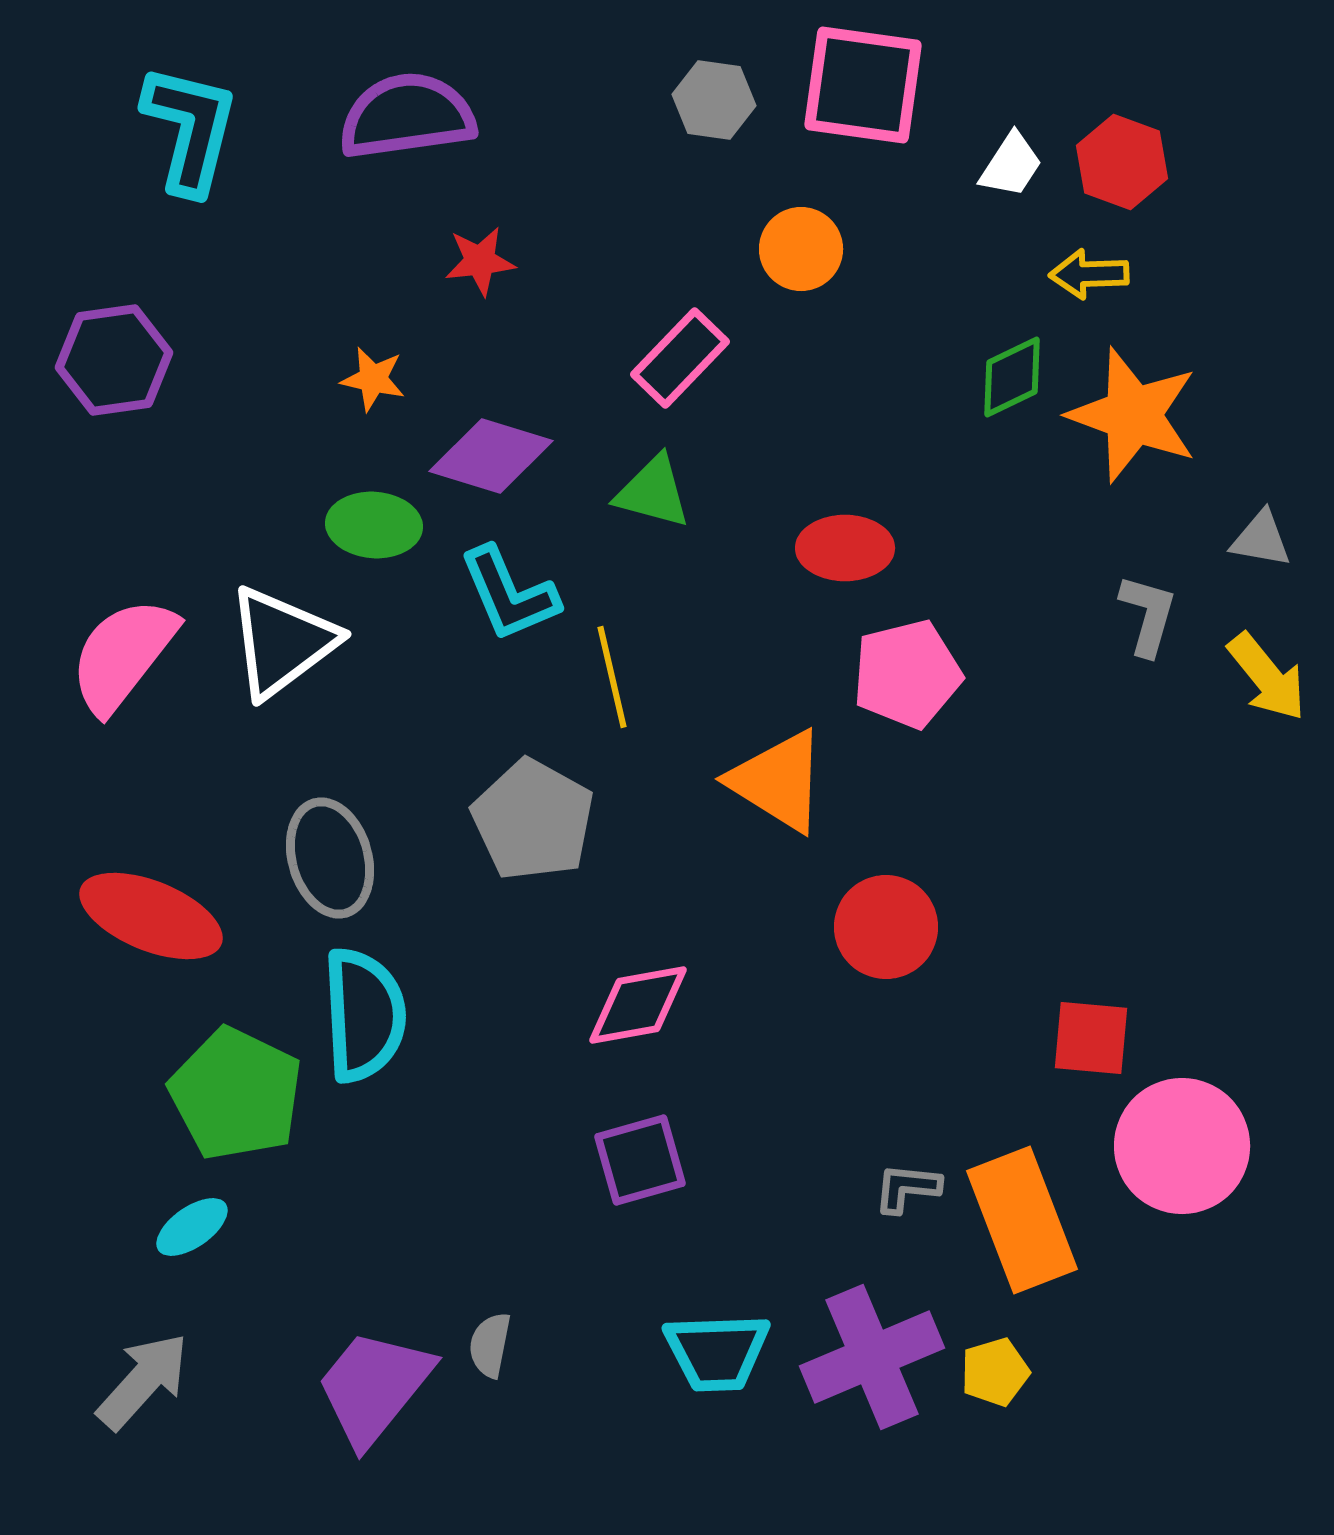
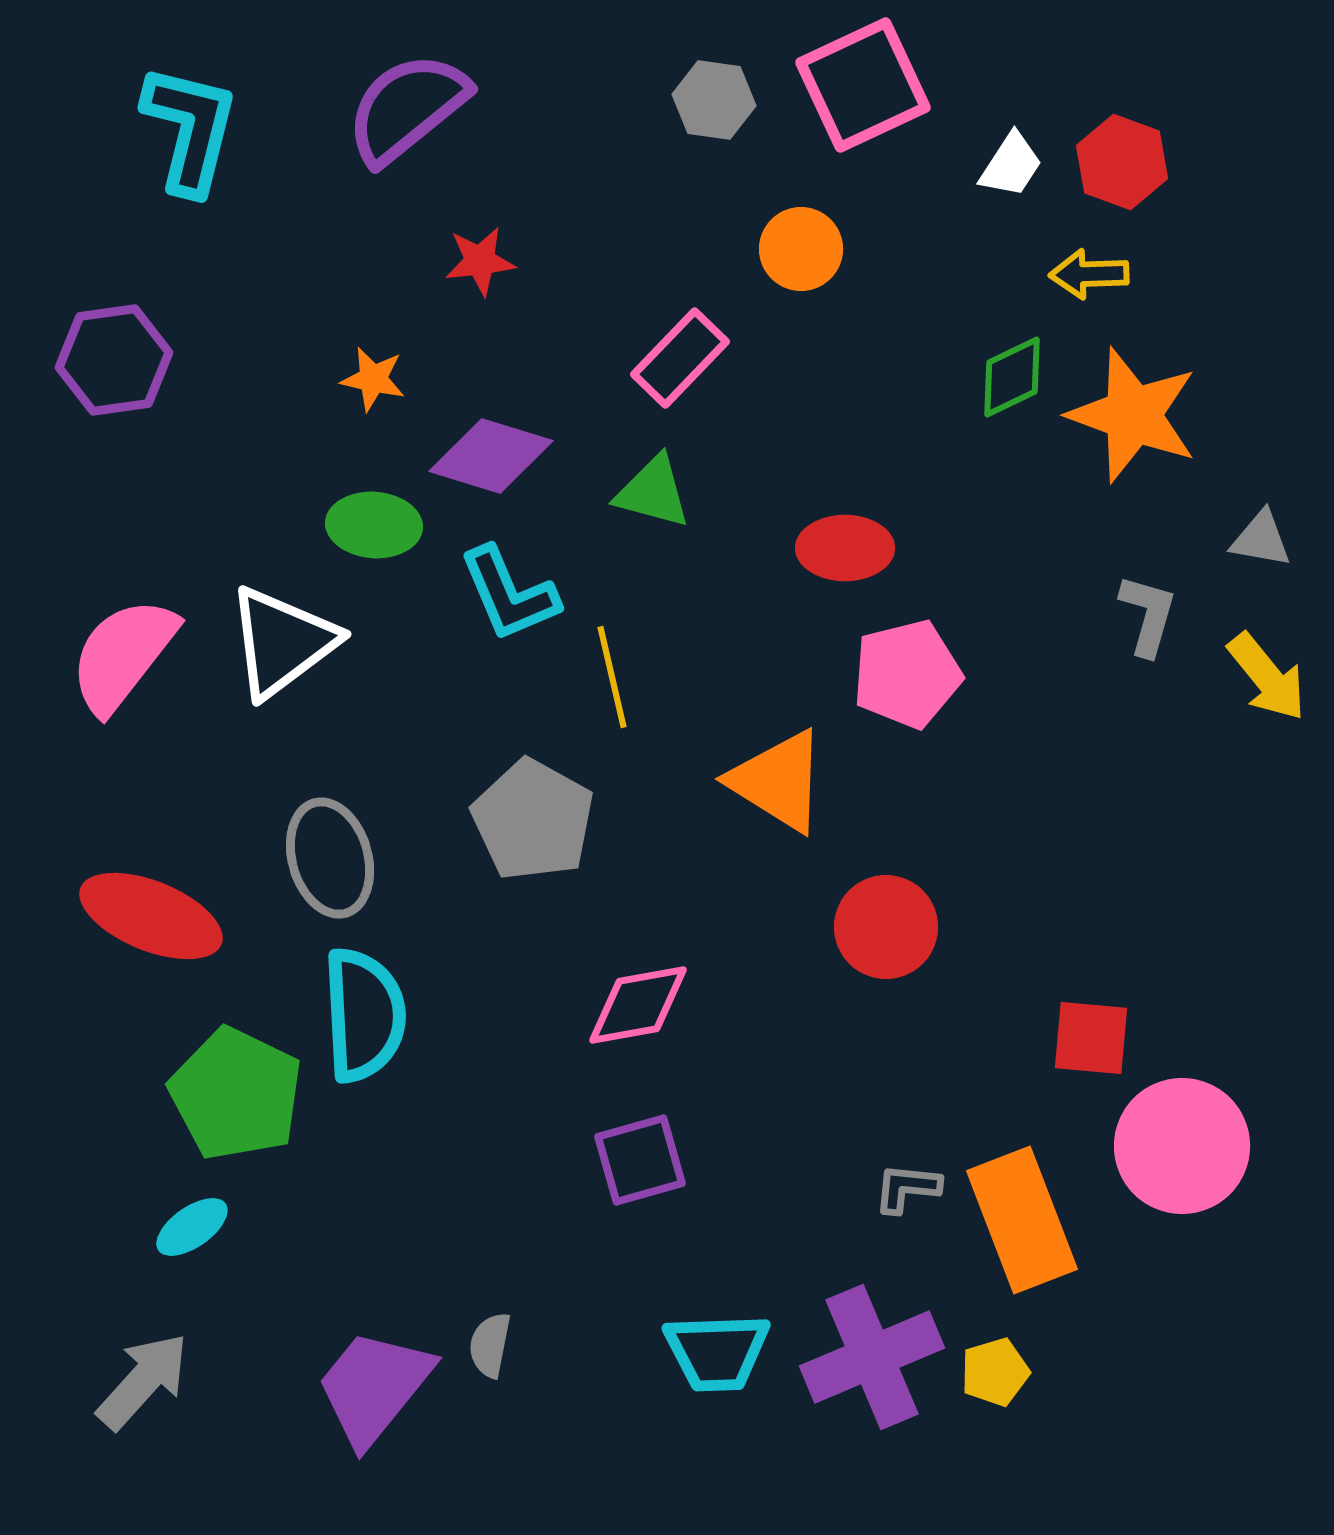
pink square at (863, 85): rotated 33 degrees counterclockwise
purple semicircle at (407, 116): moved 8 px up; rotated 31 degrees counterclockwise
